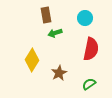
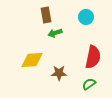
cyan circle: moved 1 px right, 1 px up
red semicircle: moved 2 px right, 8 px down
yellow diamond: rotated 55 degrees clockwise
brown star: rotated 28 degrees clockwise
